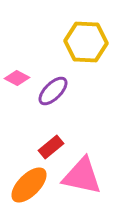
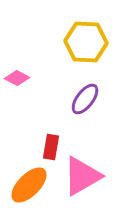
purple ellipse: moved 32 px right, 8 px down; rotated 8 degrees counterclockwise
red rectangle: rotated 40 degrees counterclockwise
pink triangle: rotated 42 degrees counterclockwise
